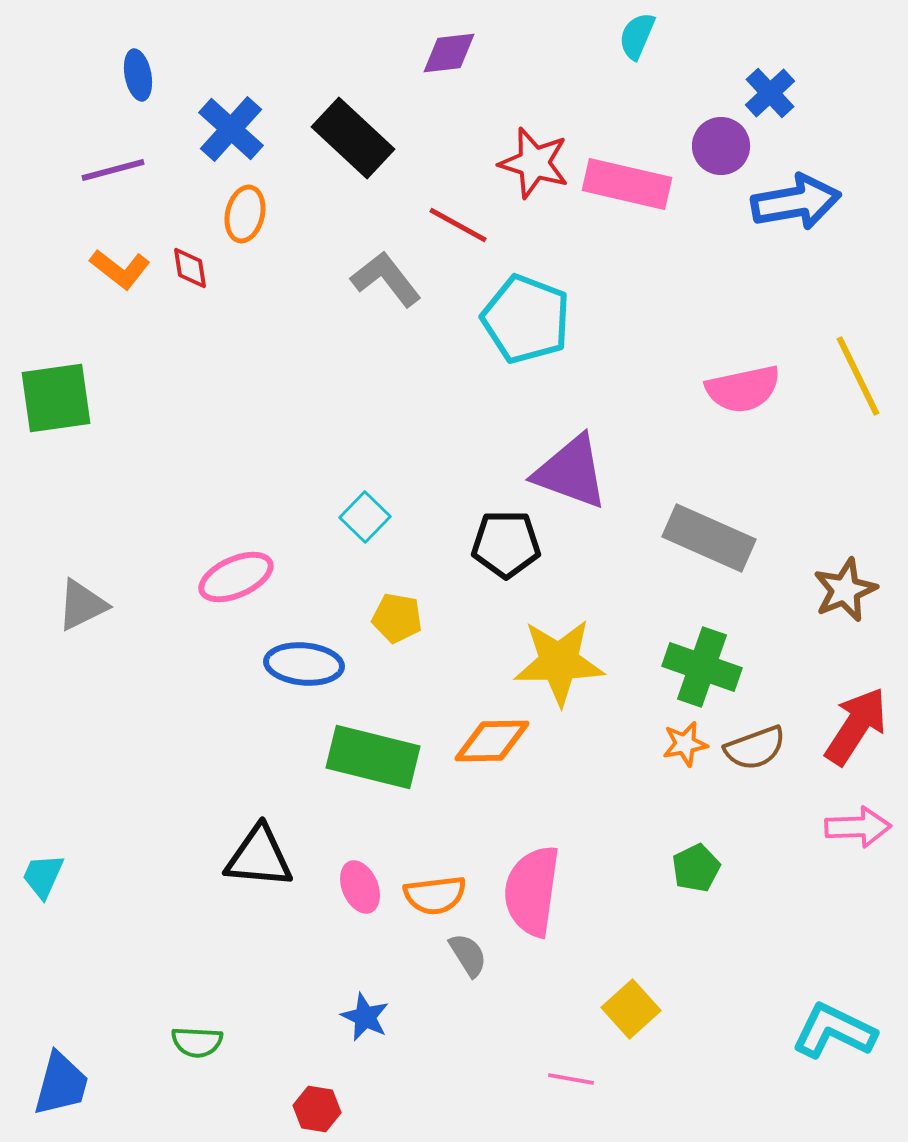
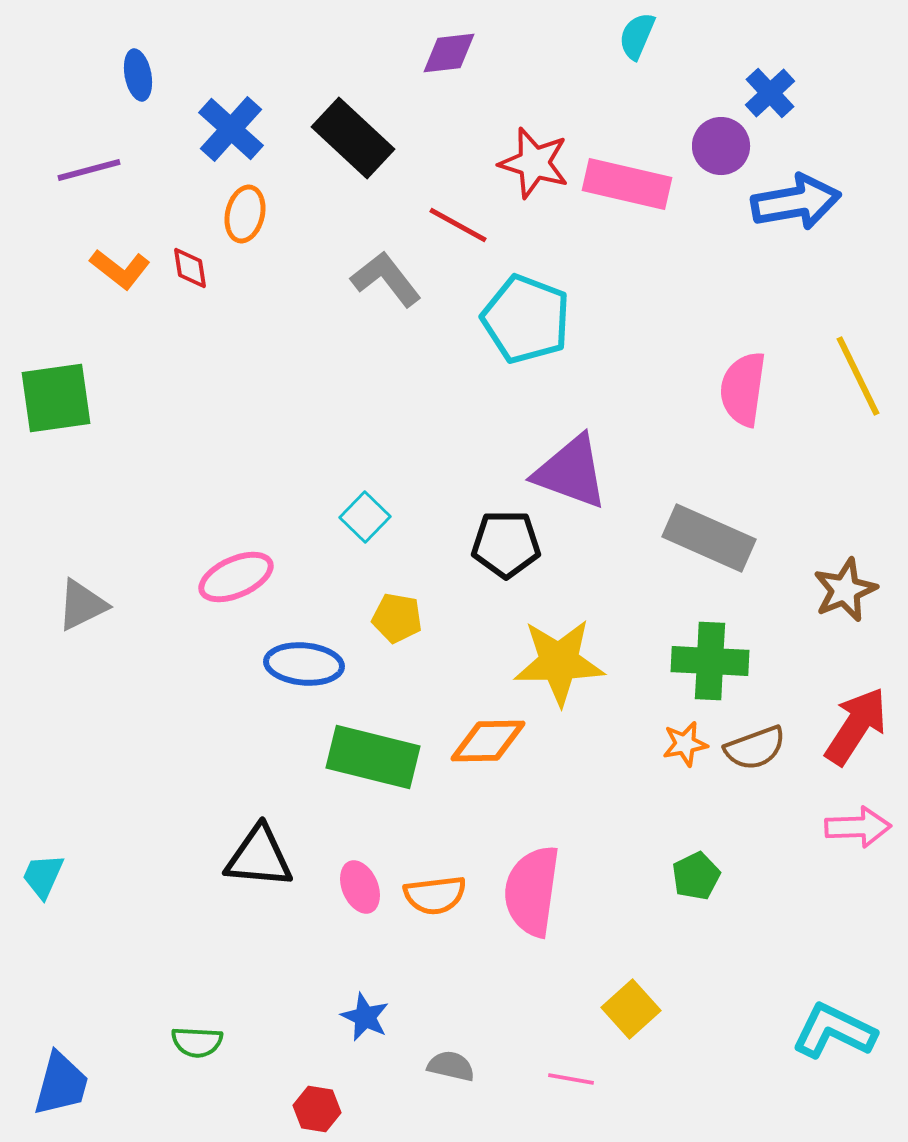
purple line at (113, 170): moved 24 px left
pink semicircle at (743, 389): rotated 110 degrees clockwise
green cross at (702, 667): moved 8 px right, 6 px up; rotated 16 degrees counterclockwise
orange diamond at (492, 741): moved 4 px left
green pentagon at (696, 868): moved 8 px down
gray semicircle at (468, 955): moved 17 px left, 111 px down; rotated 45 degrees counterclockwise
